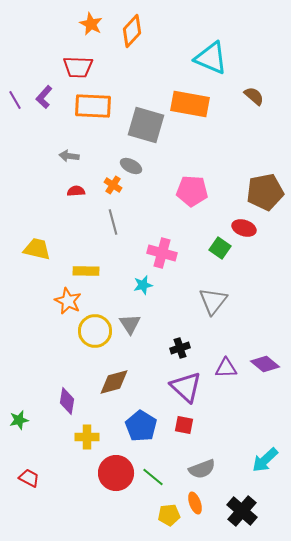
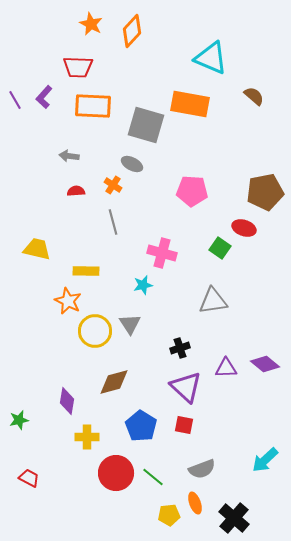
gray ellipse at (131, 166): moved 1 px right, 2 px up
gray triangle at (213, 301): rotated 44 degrees clockwise
black cross at (242, 511): moved 8 px left, 7 px down
